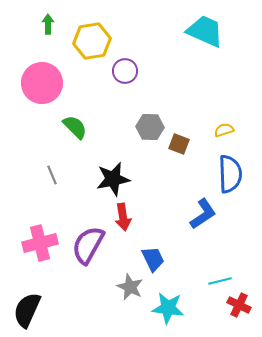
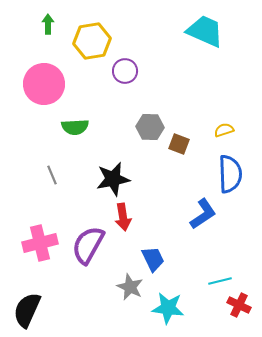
pink circle: moved 2 px right, 1 px down
green semicircle: rotated 132 degrees clockwise
